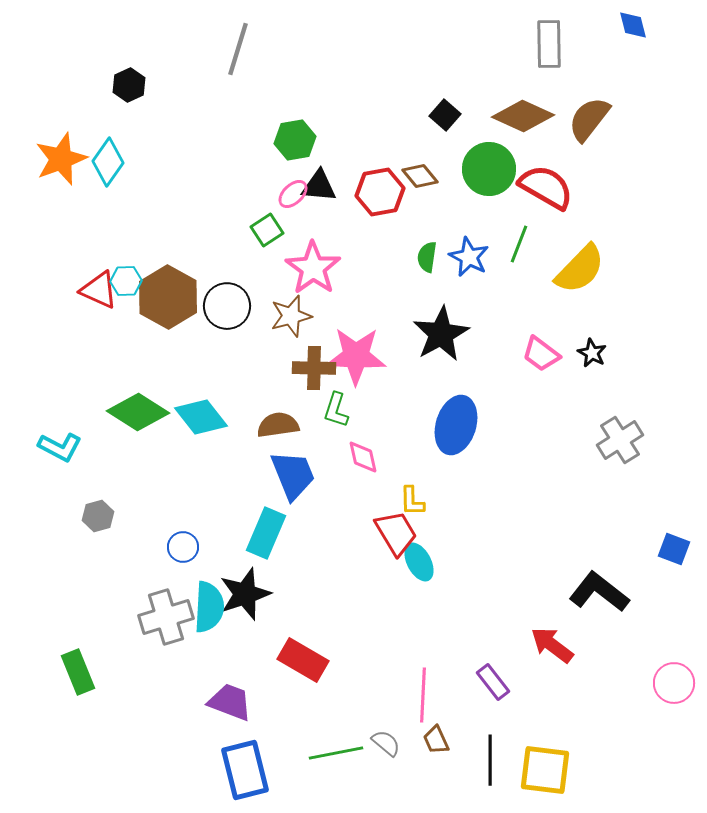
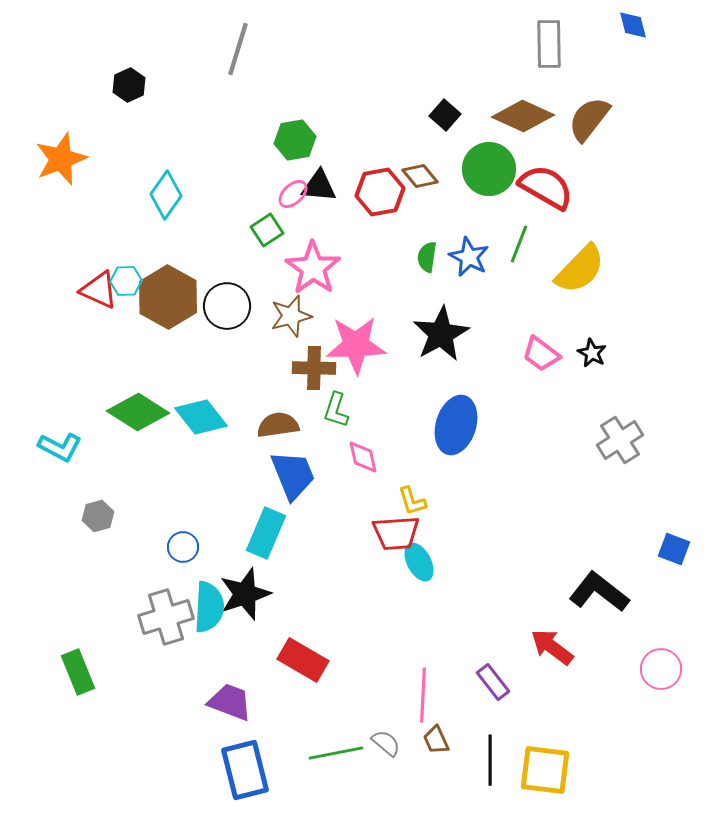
cyan diamond at (108, 162): moved 58 px right, 33 px down
pink star at (356, 356): moved 11 px up; rotated 4 degrees counterclockwise
yellow L-shape at (412, 501): rotated 16 degrees counterclockwise
red trapezoid at (396, 533): rotated 117 degrees clockwise
red arrow at (552, 645): moved 2 px down
pink circle at (674, 683): moved 13 px left, 14 px up
